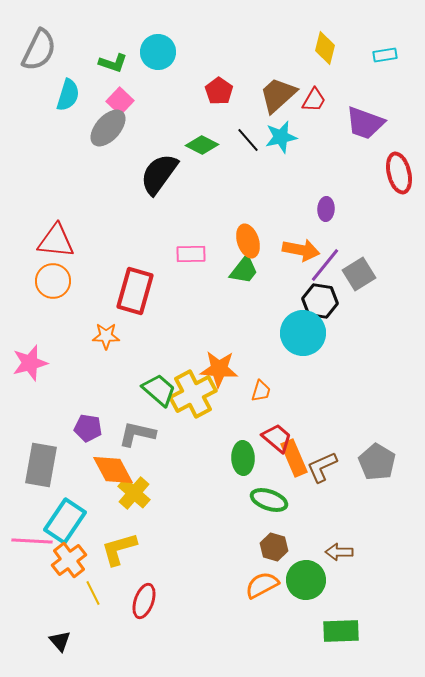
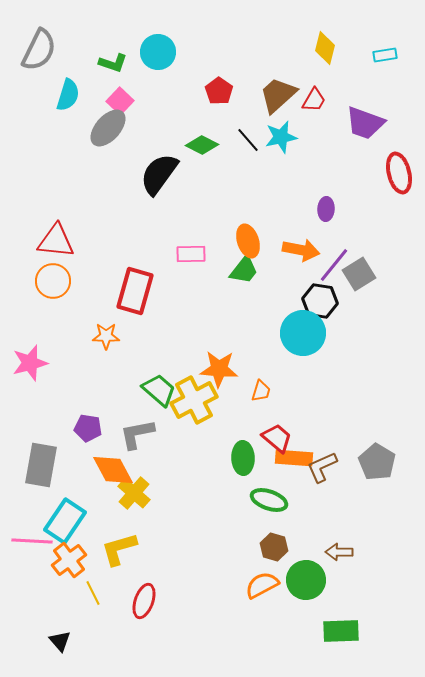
purple line at (325, 265): moved 9 px right
yellow cross at (193, 394): moved 1 px right, 6 px down
gray L-shape at (137, 434): rotated 24 degrees counterclockwise
orange rectangle at (294, 458): rotated 63 degrees counterclockwise
